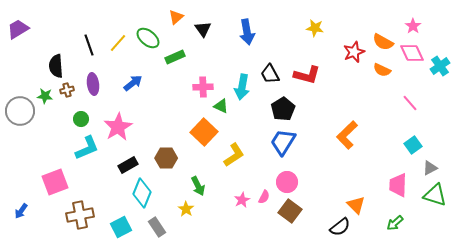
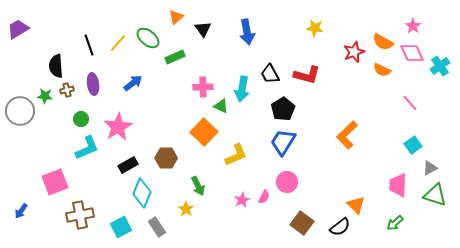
cyan arrow at (242, 87): moved 2 px down
yellow L-shape at (234, 155): moved 2 px right; rotated 10 degrees clockwise
brown square at (290, 211): moved 12 px right, 12 px down
